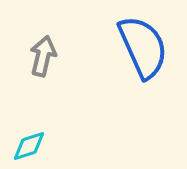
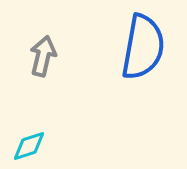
blue semicircle: rotated 34 degrees clockwise
